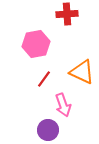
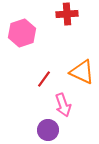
pink hexagon: moved 14 px left, 11 px up; rotated 8 degrees counterclockwise
